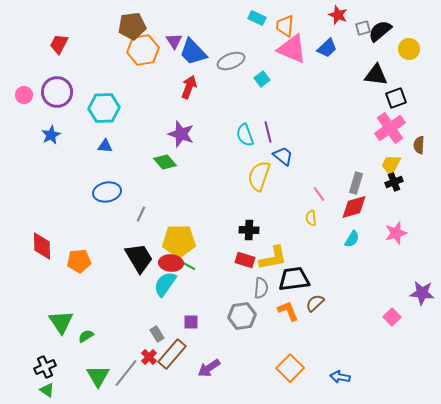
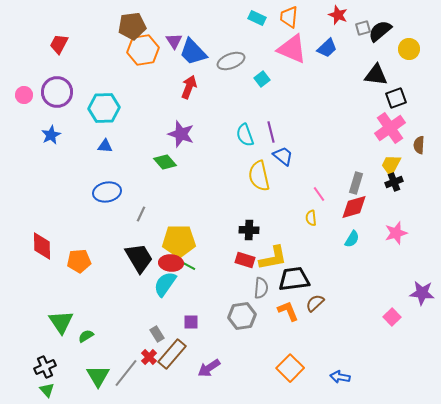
orange trapezoid at (285, 26): moved 4 px right, 9 px up
purple line at (268, 132): moved 3 px right
yellow semicircle at (259, 176): rotated 32 degrees counterclockwise
green triangle at (47, 390): rotated 14 degrees clockwise
